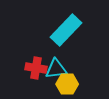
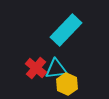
red cross: rotated 30 degrees clockwise
yellow hexagon: rotated 25 degrees clockwise
